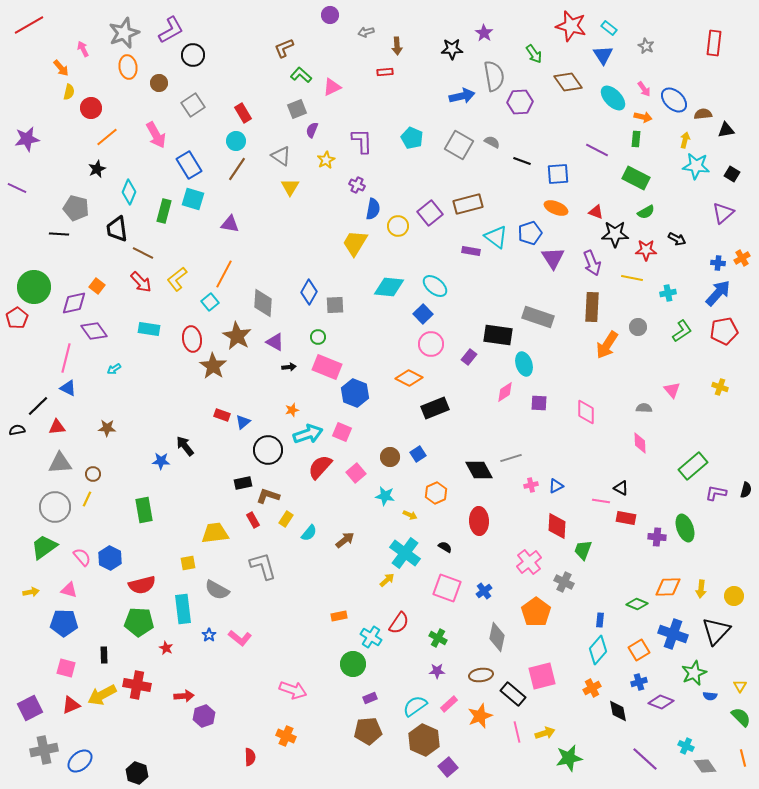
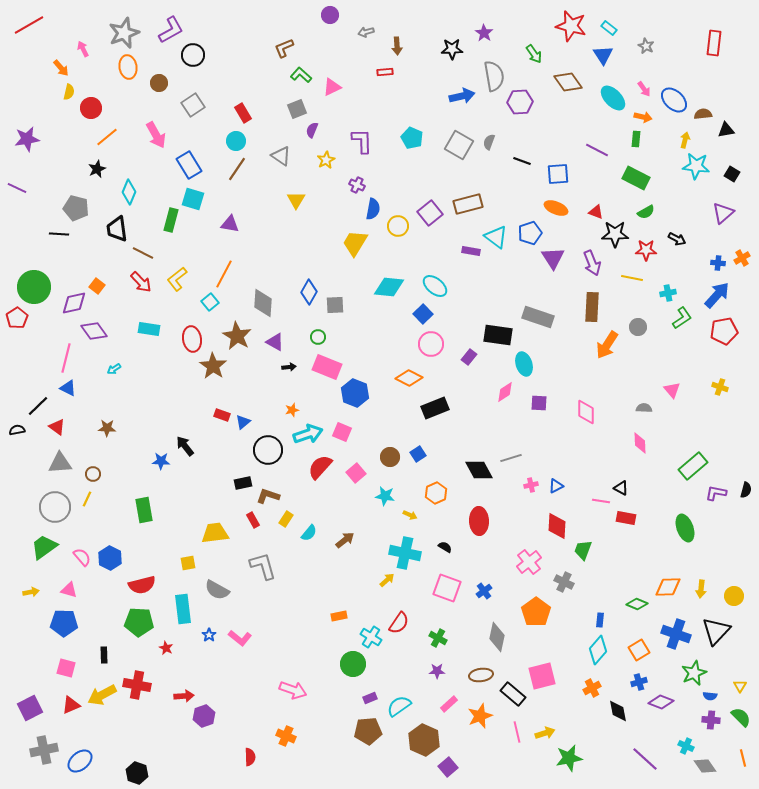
gray semicircle at (492, 142): moved 3 px left; rotated 98 degrees counterclockwise
yellow triangle at (290, 187): moved 6 px right, 13 px down
green rectangle at (164, 211): moved 7 px right, 9 px down
blue arrow at (718, 293): moved 1 px left, 2 px down
green L-shape at (682, 331): moved 13 px up
red triangle at (57, 427): rotated 42 degrees clockwise
purple cross at (657, 537): moved 54 px right, 183 px down
cyan cross at (405, 553): rotated 24 degrees counterclockwise
blue cross at (673, 634): moved 3 px right
cyan semicircle at (415, 706): moved 16 px left
